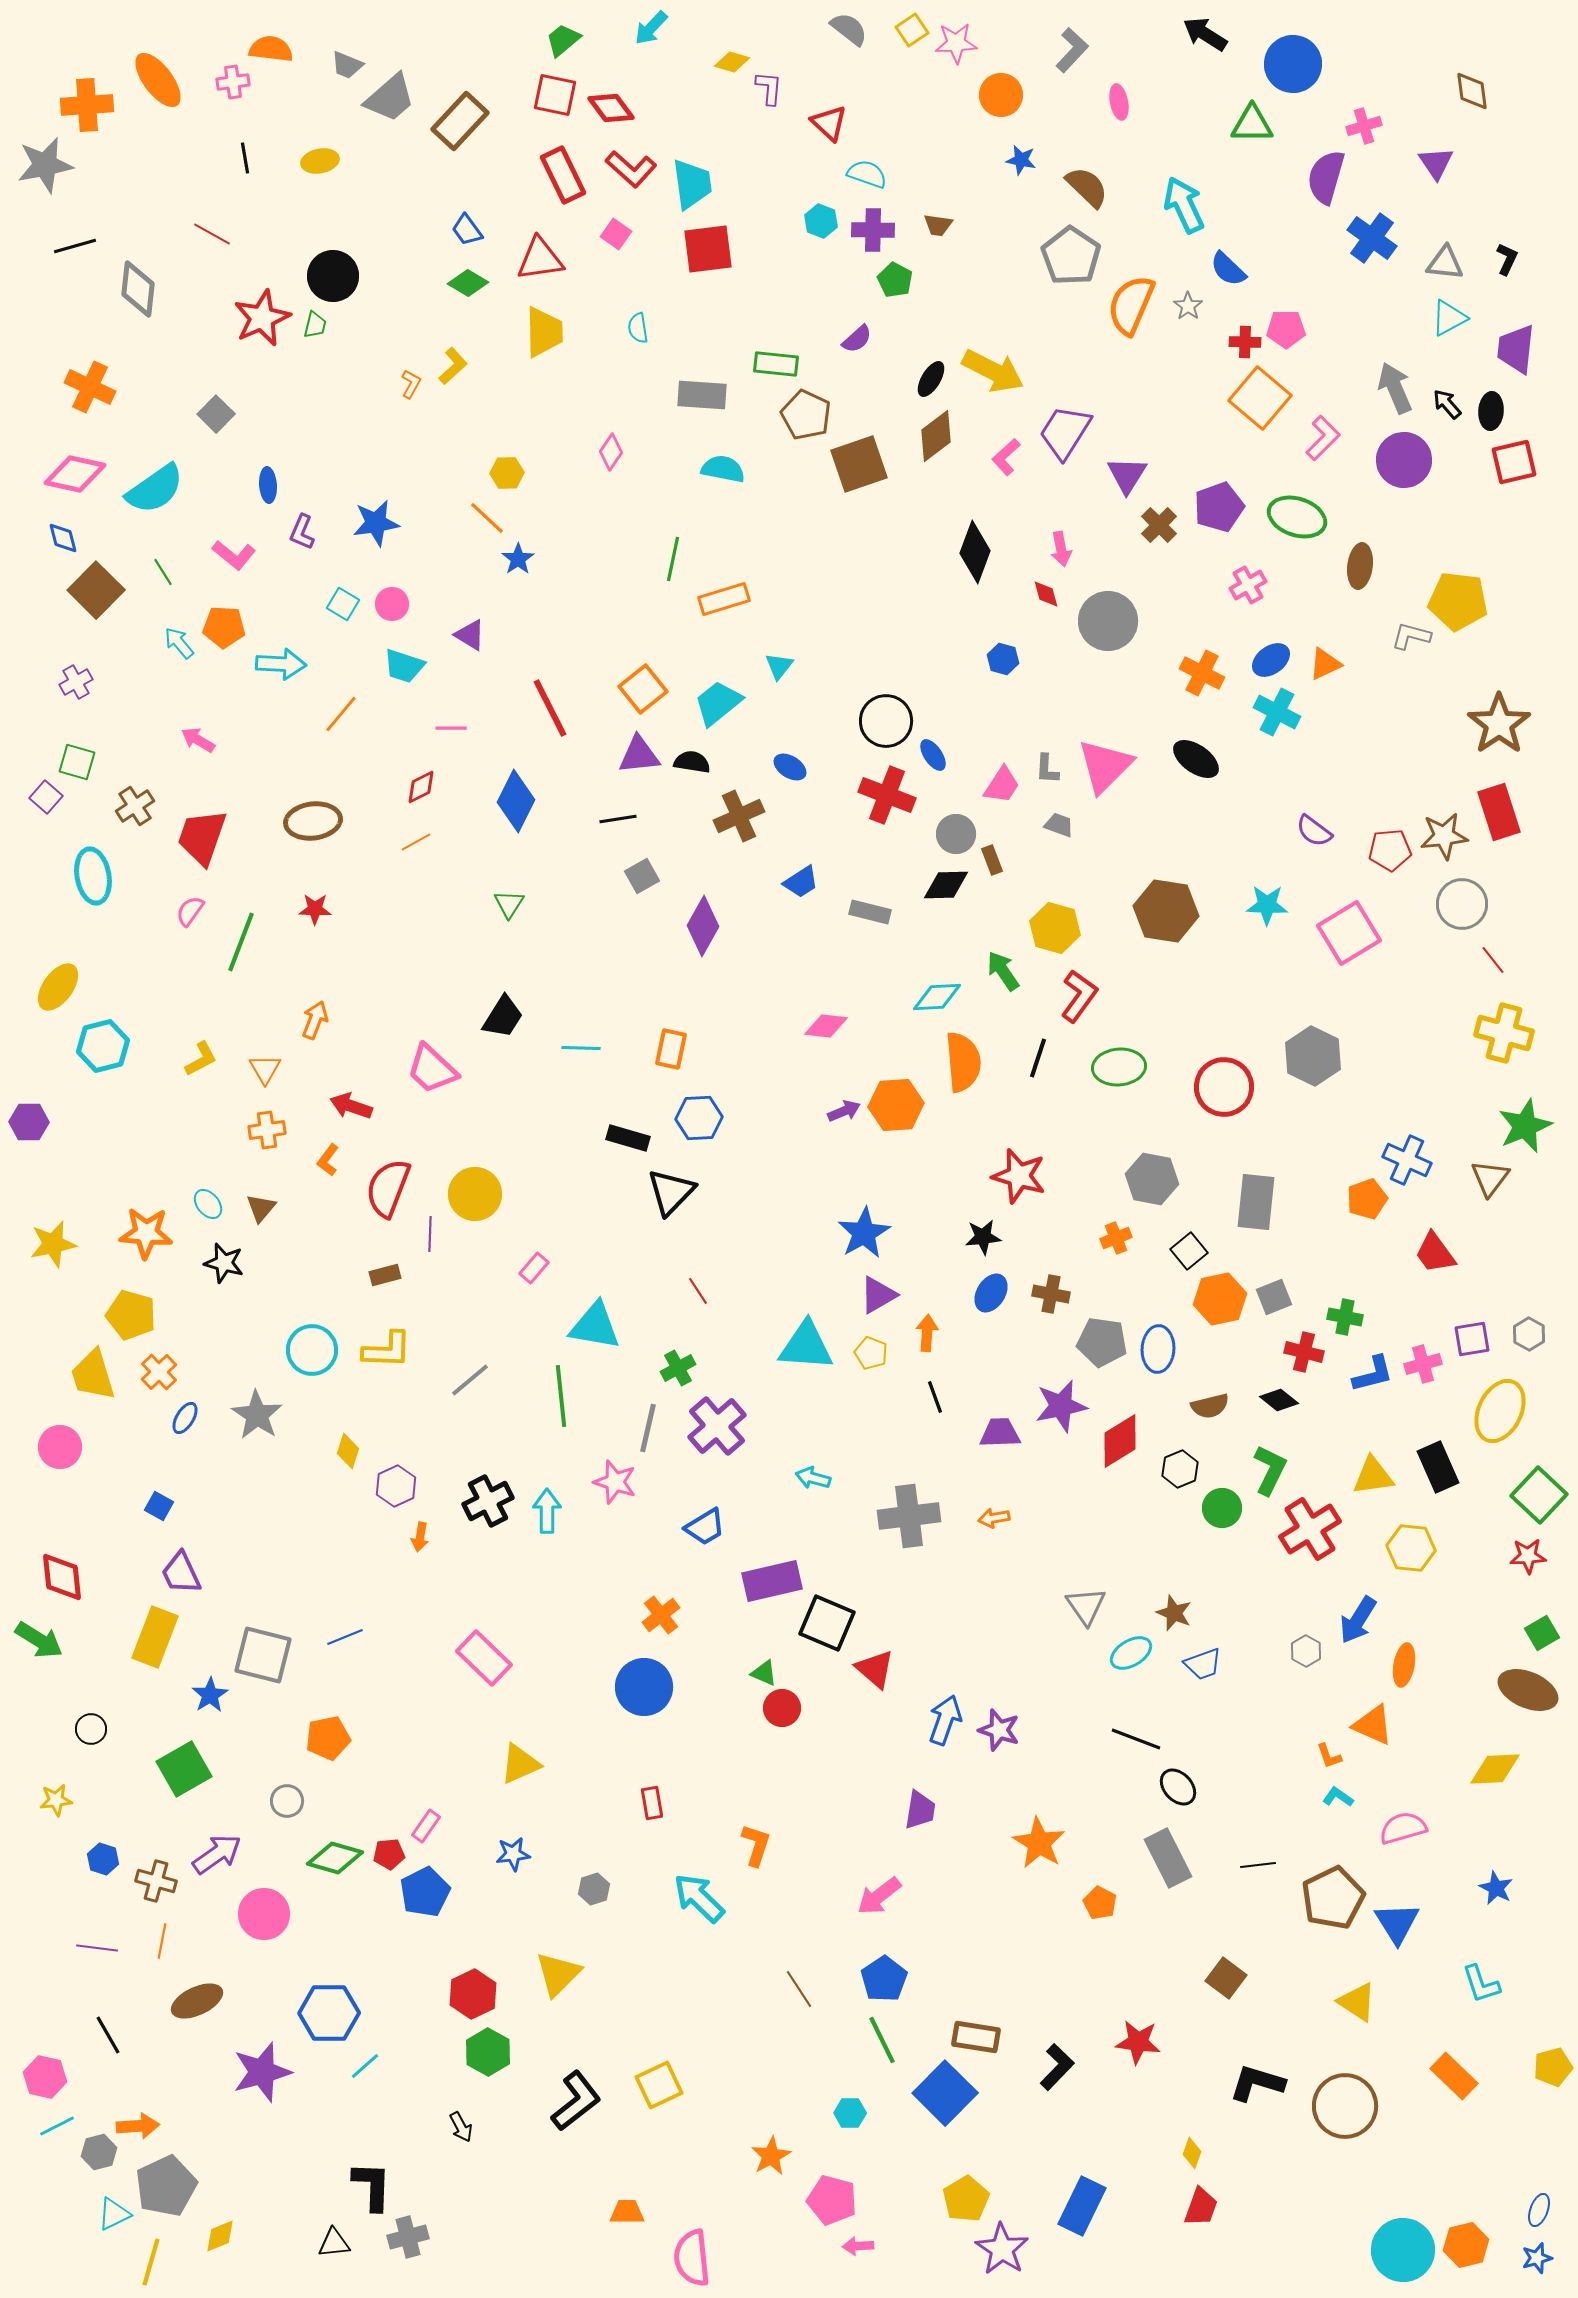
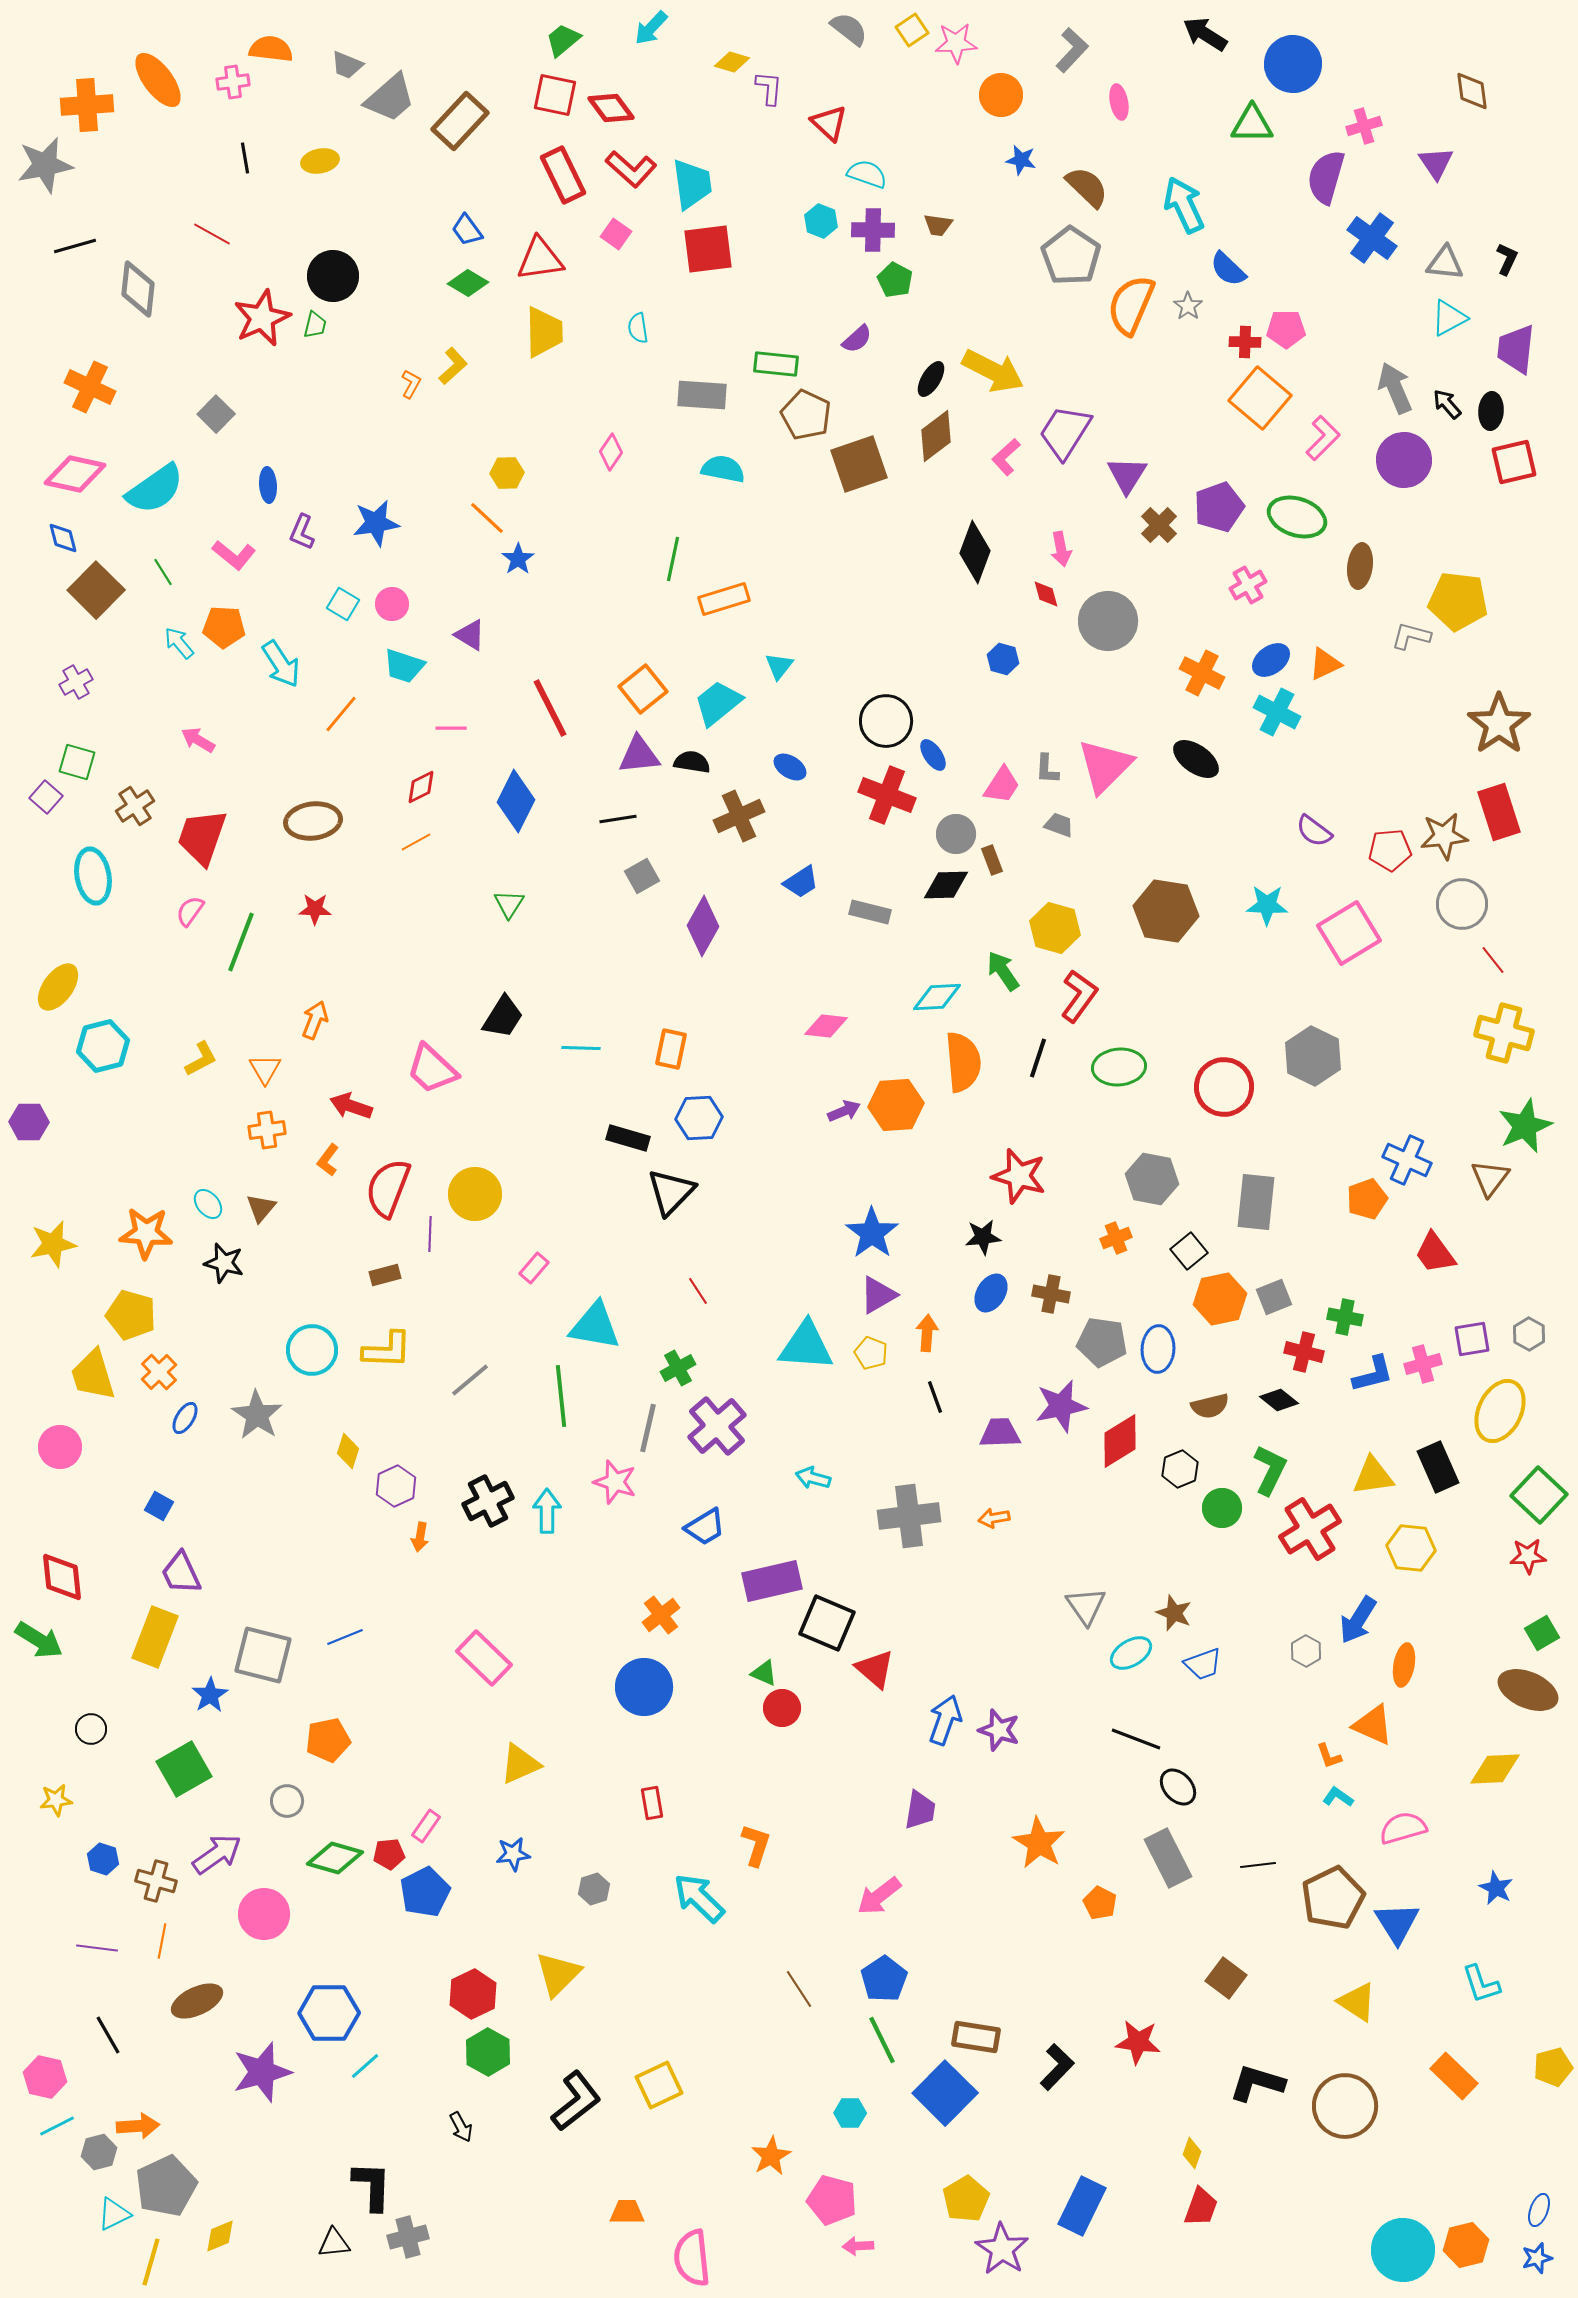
cyan arrow at (281, 664): rotated 54 degrees clockwise
blue star at (864, 1233): moved 8 px right; rotated 6 degrees counterclockwise
orange pentagon at (328, 1738): moved 2 px down
